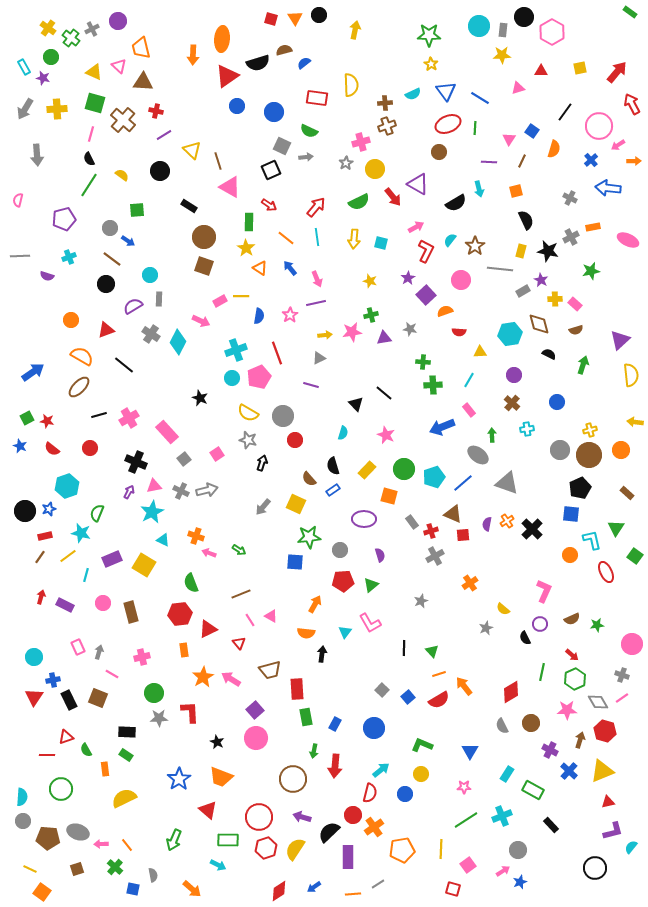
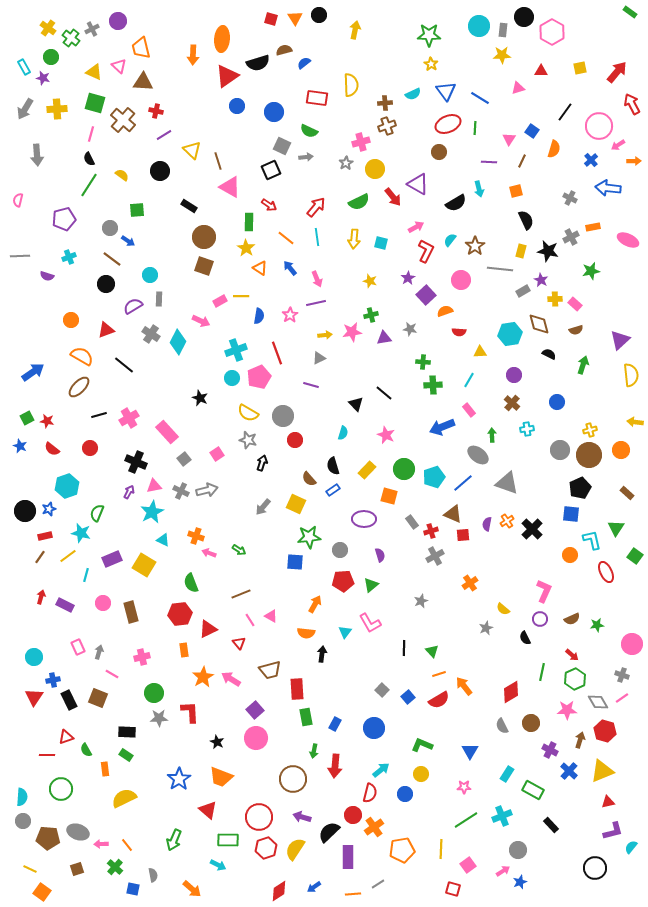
purple circle at (540, 624): moved 5 px up
